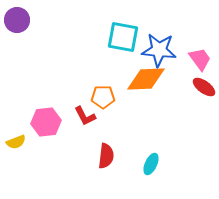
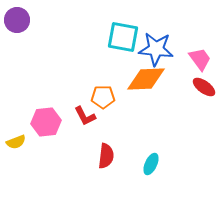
blue star: moved 3 px left, 1 px up
